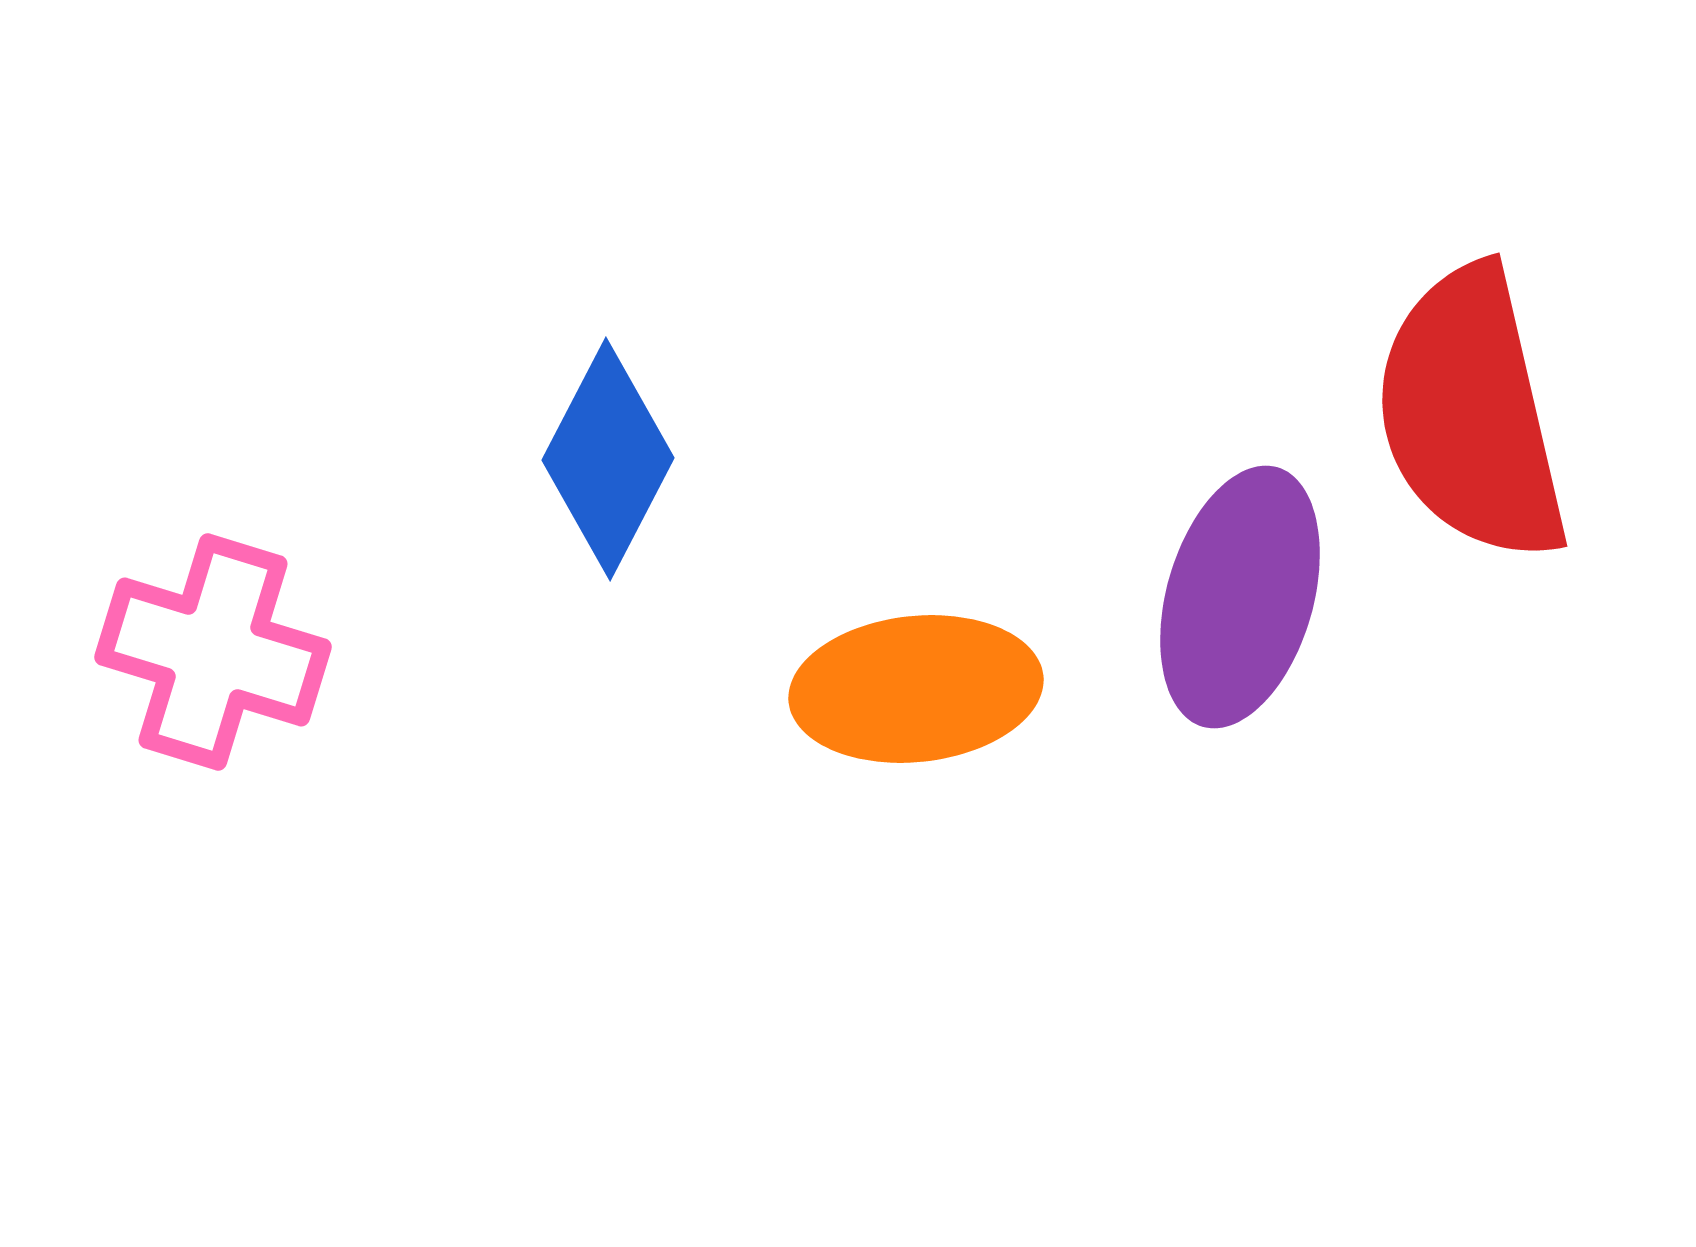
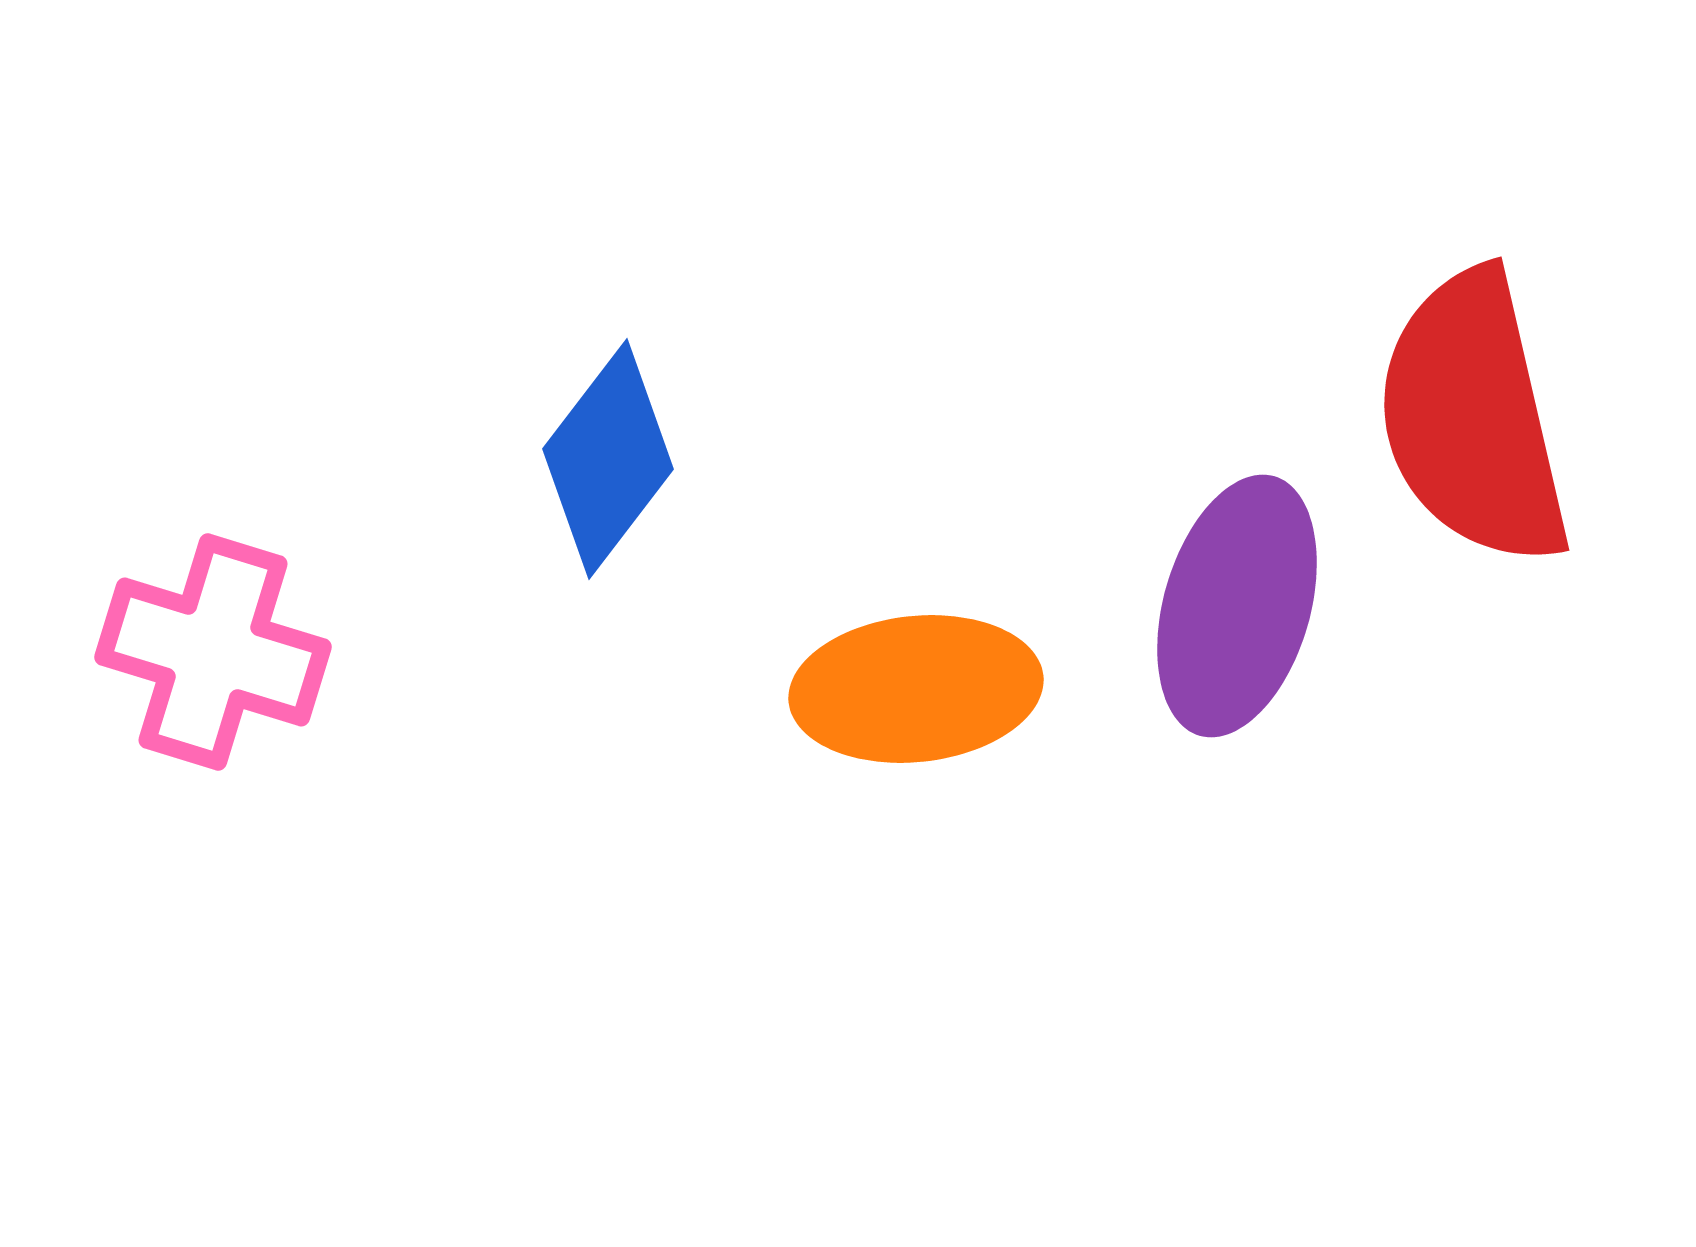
red semicircle: moved 2 px right, 4 px down
blue diamond: rotated 10 degrees clockwise
purple ellipse: moved 3 px left, 9 px down
